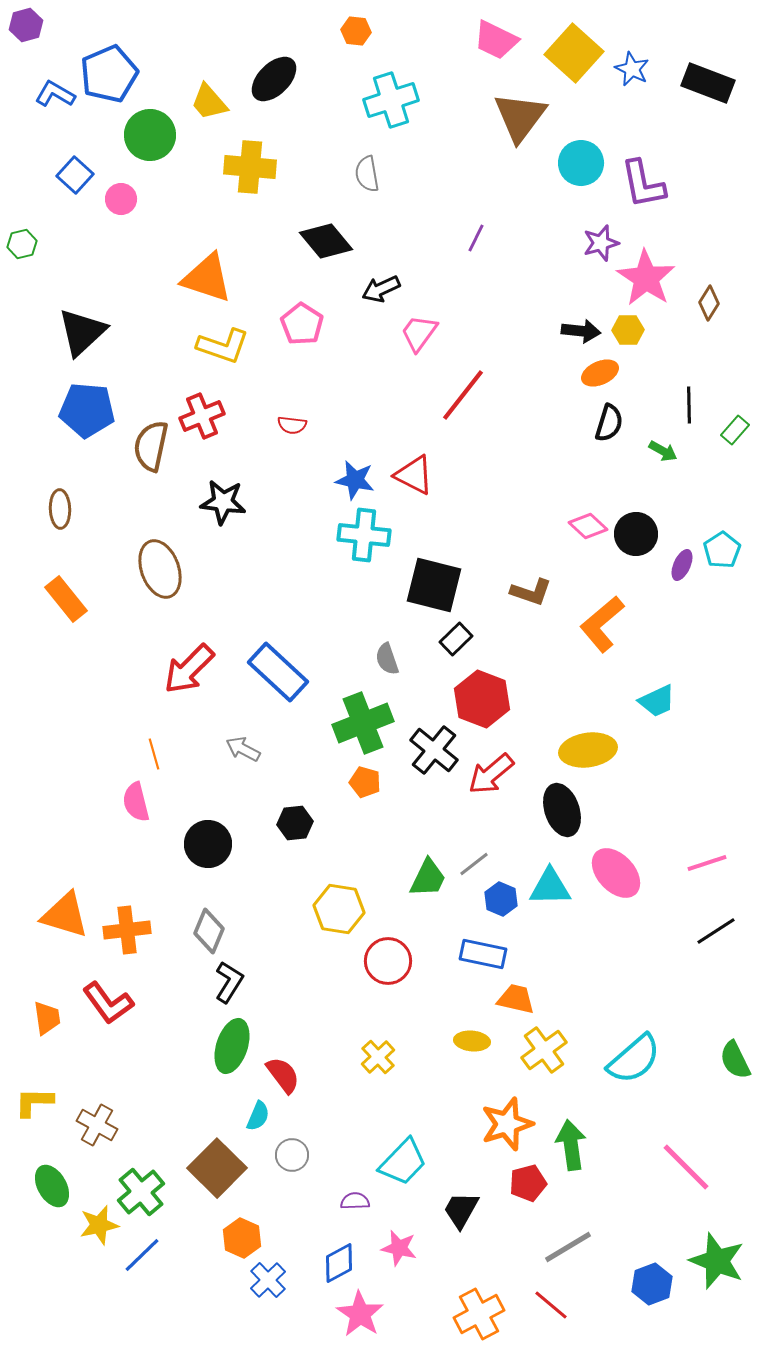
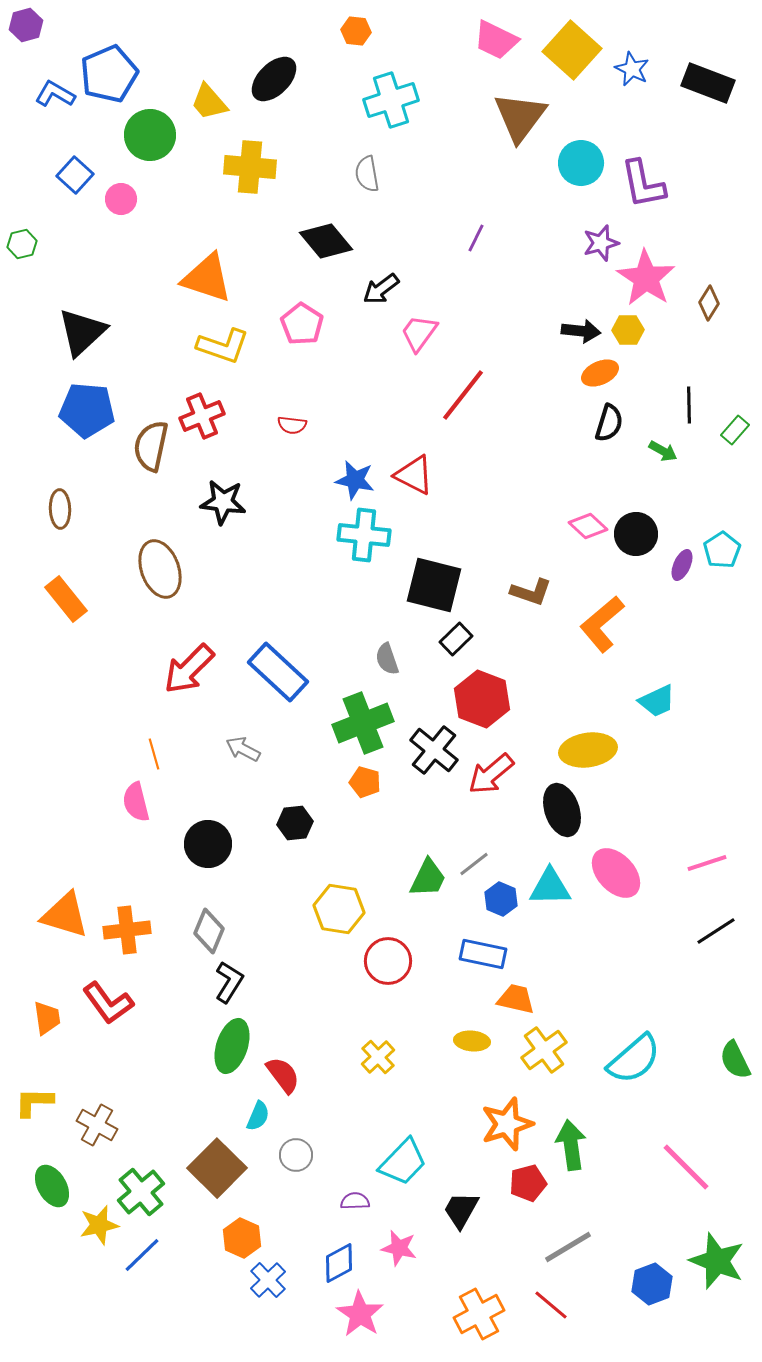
yellow square at (574, 53): moved 2 px left, 3 px up
black arrow at (381, 289): rotated 12 degrees counterclockwise
gray circle at (292, 1155): moved 4 px right
